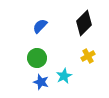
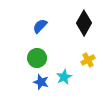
black diamond: rotated 15 degrees counterclockwise
yellow cross: moved 4 px down
cyan star: moved 1 px down
